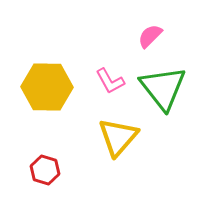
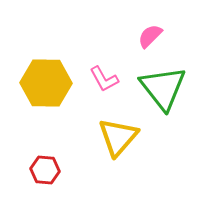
pink L-shape: moved 6 px left, 2 px up
yellow hexagon: moved 1 px left, 4 px up
red hexagon: rotated 12 degrees counterclockwise
